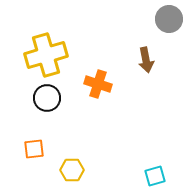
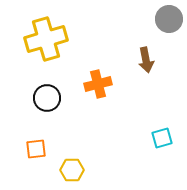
yellow cross: moved 16 px up
orange cross: rotated 32 degrees counterclockwise
orange square: moved 2 px right
cyan square: moved 7 px right, 38 px up
